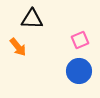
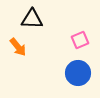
blue circle: moved 1 px left, 2 px down
